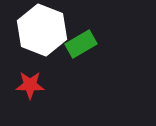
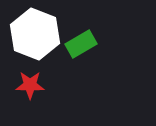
white hexagon: moved 7 px left, 4 px down
